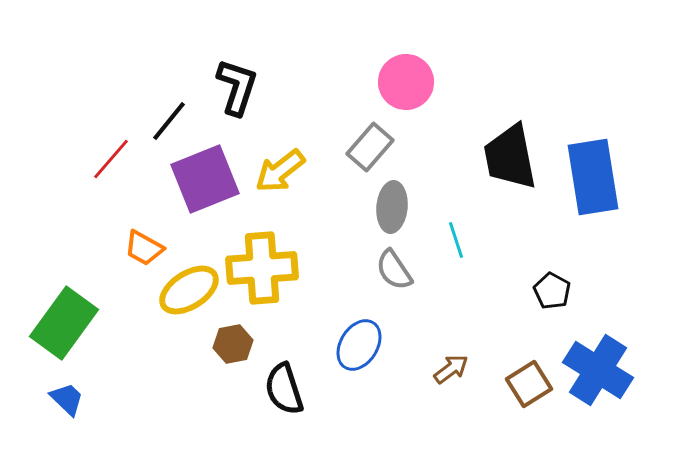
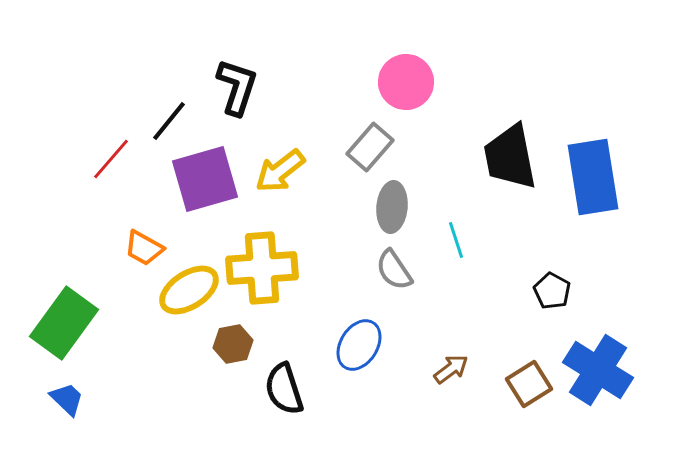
purple square: rotated 6 degrees clockwise
